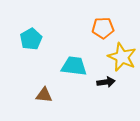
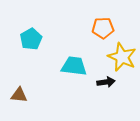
brown triangle: moved 25 px left
